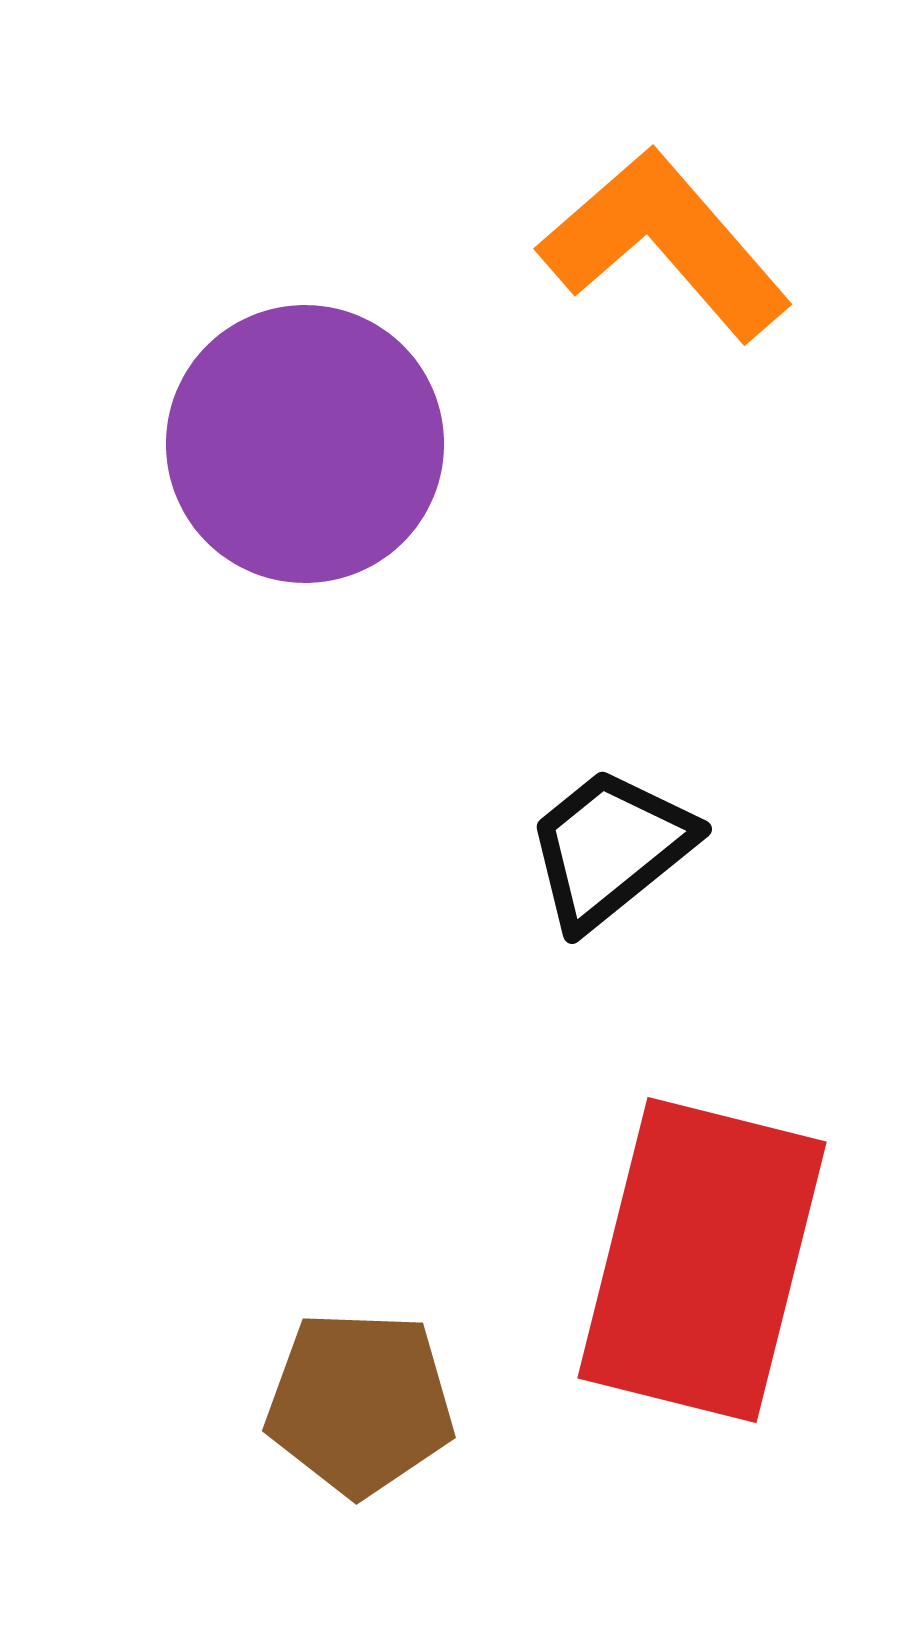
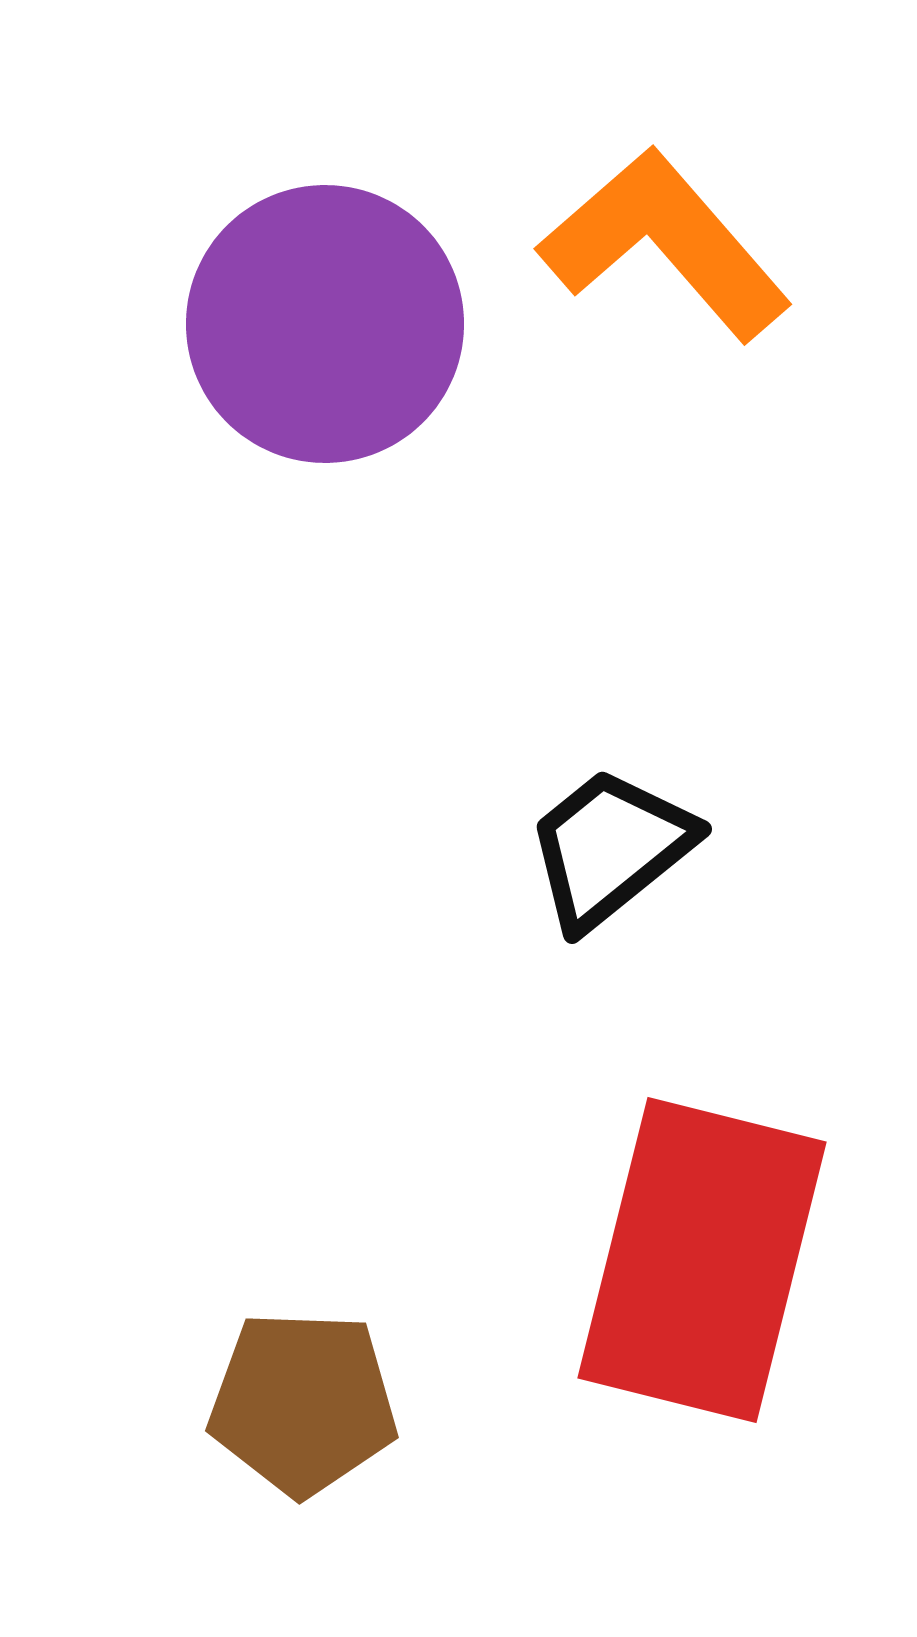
purple circle: moved 20 px right, 120 px up
brown pentagon: moved 57 px left
